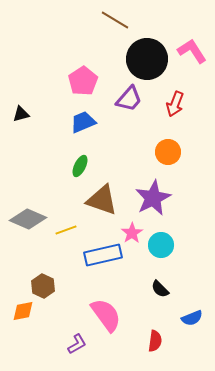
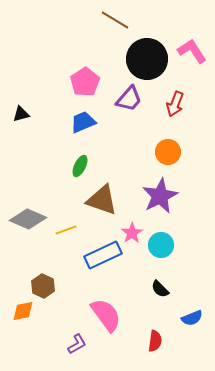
pink pentagon: moved 2 px right, 1 px down
purple star: moved 7 px right, 2 px up
blue rectangle: rotated 12 degrees counterclockwise
